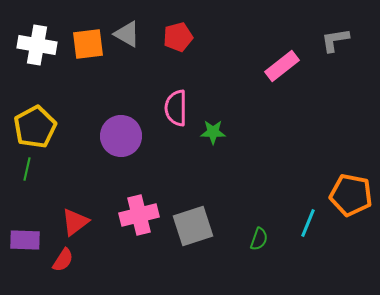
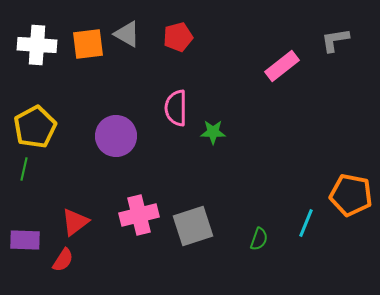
white cross: rotated 6 degrees counterclockwise
purple circle: moved 5 px left
green line: moved 3 px left
cyan line: moved 2 px left
